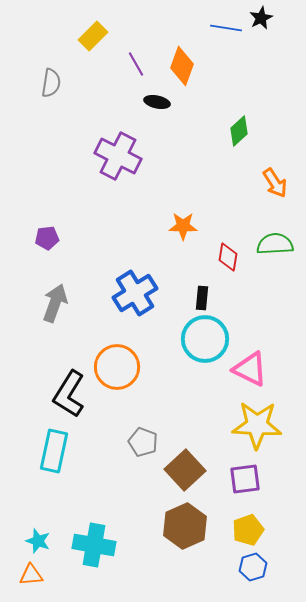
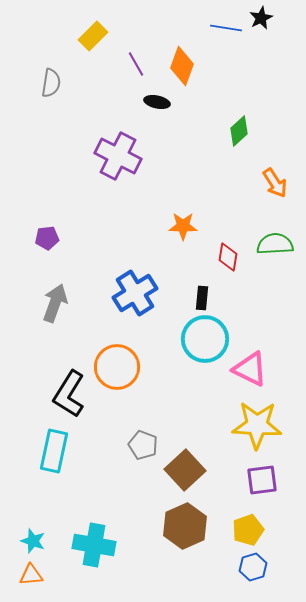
gray pentagon: moved 3 px down
purple square: moved 17 px right, 1 px down
cyan star: moved 5 px left
